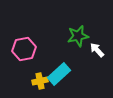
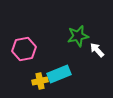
cyan rectangle: rotated 20 degrees clockwise
